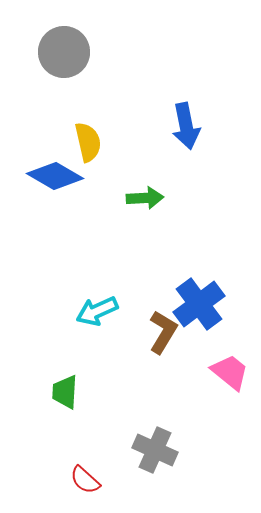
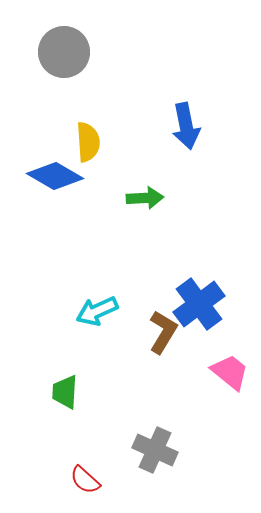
yellow semicircle: rotated 9 degrees clockwise
